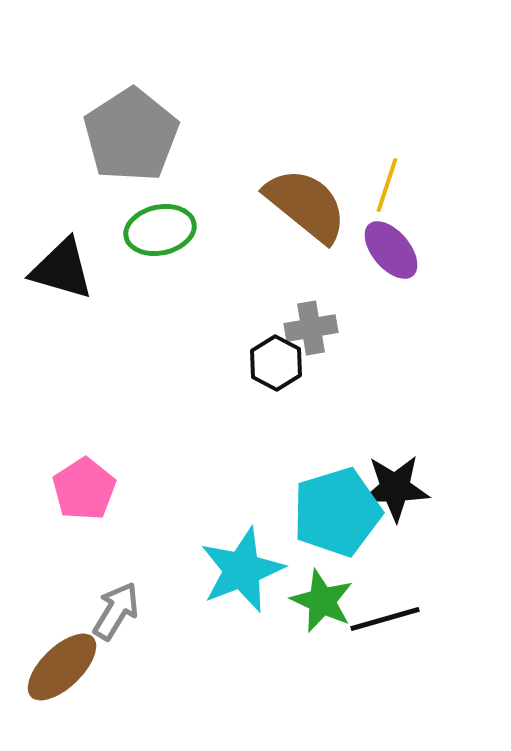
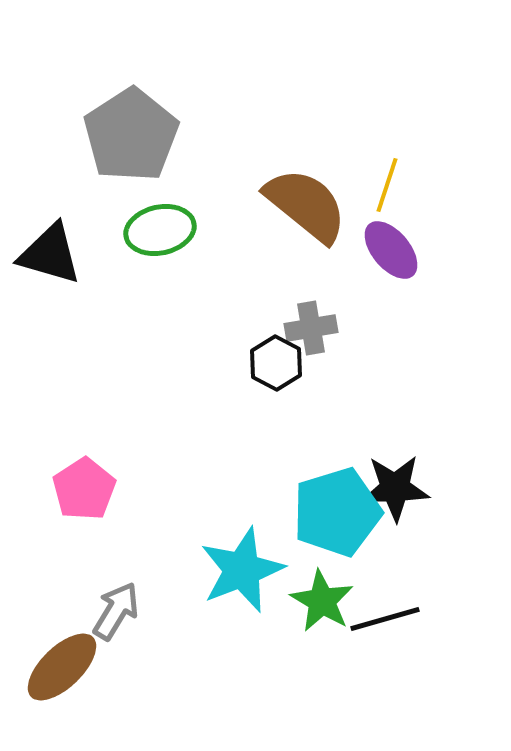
black triangle: moved 12 px left, 15 px up
green star: rotated 6 degrees clockwise
